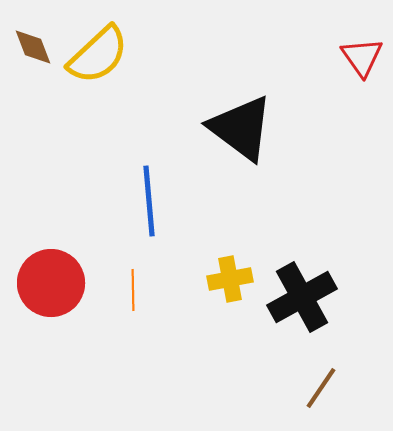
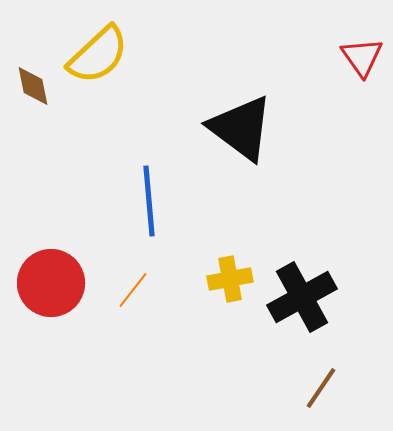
brown diamond: moved 39 px down; rotated 9 degrees clockwise
orange line: rotated 39 degrees clockwise
